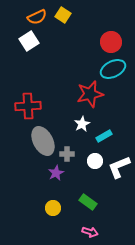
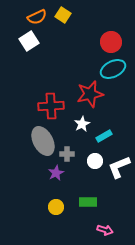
red cross: moved 23 px right
green rectangle: rotated 36 degrees counterclockwise
yellow circle: moved 3 px right, 1 px up
pink arrow: moved 15 px right, 2 px up
